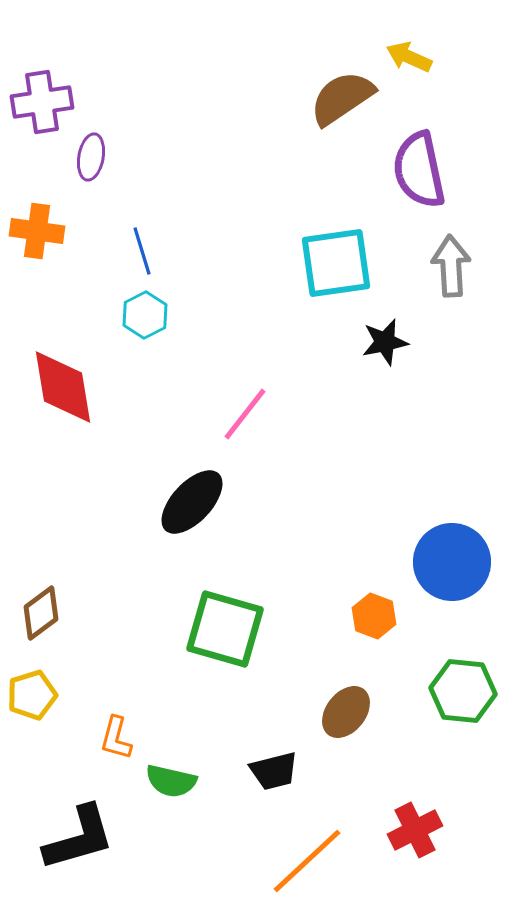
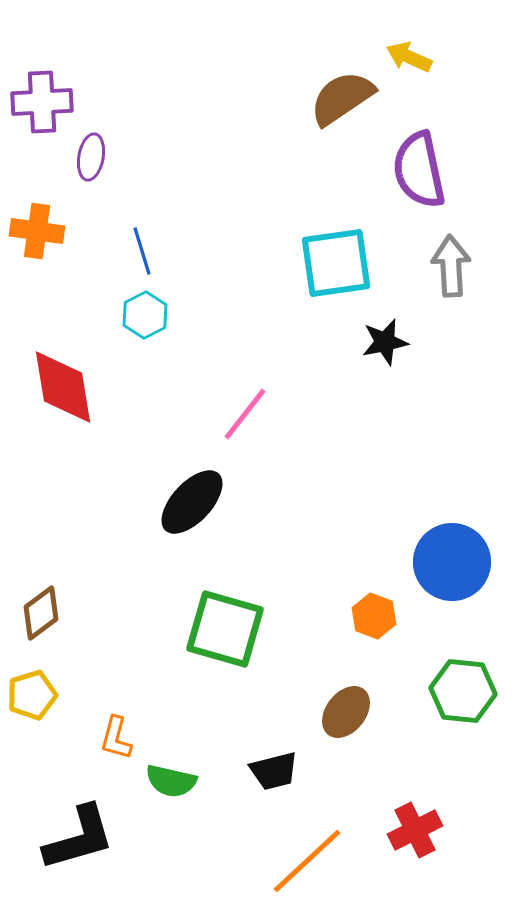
purple cross: rotated 6 degrees clockwise
